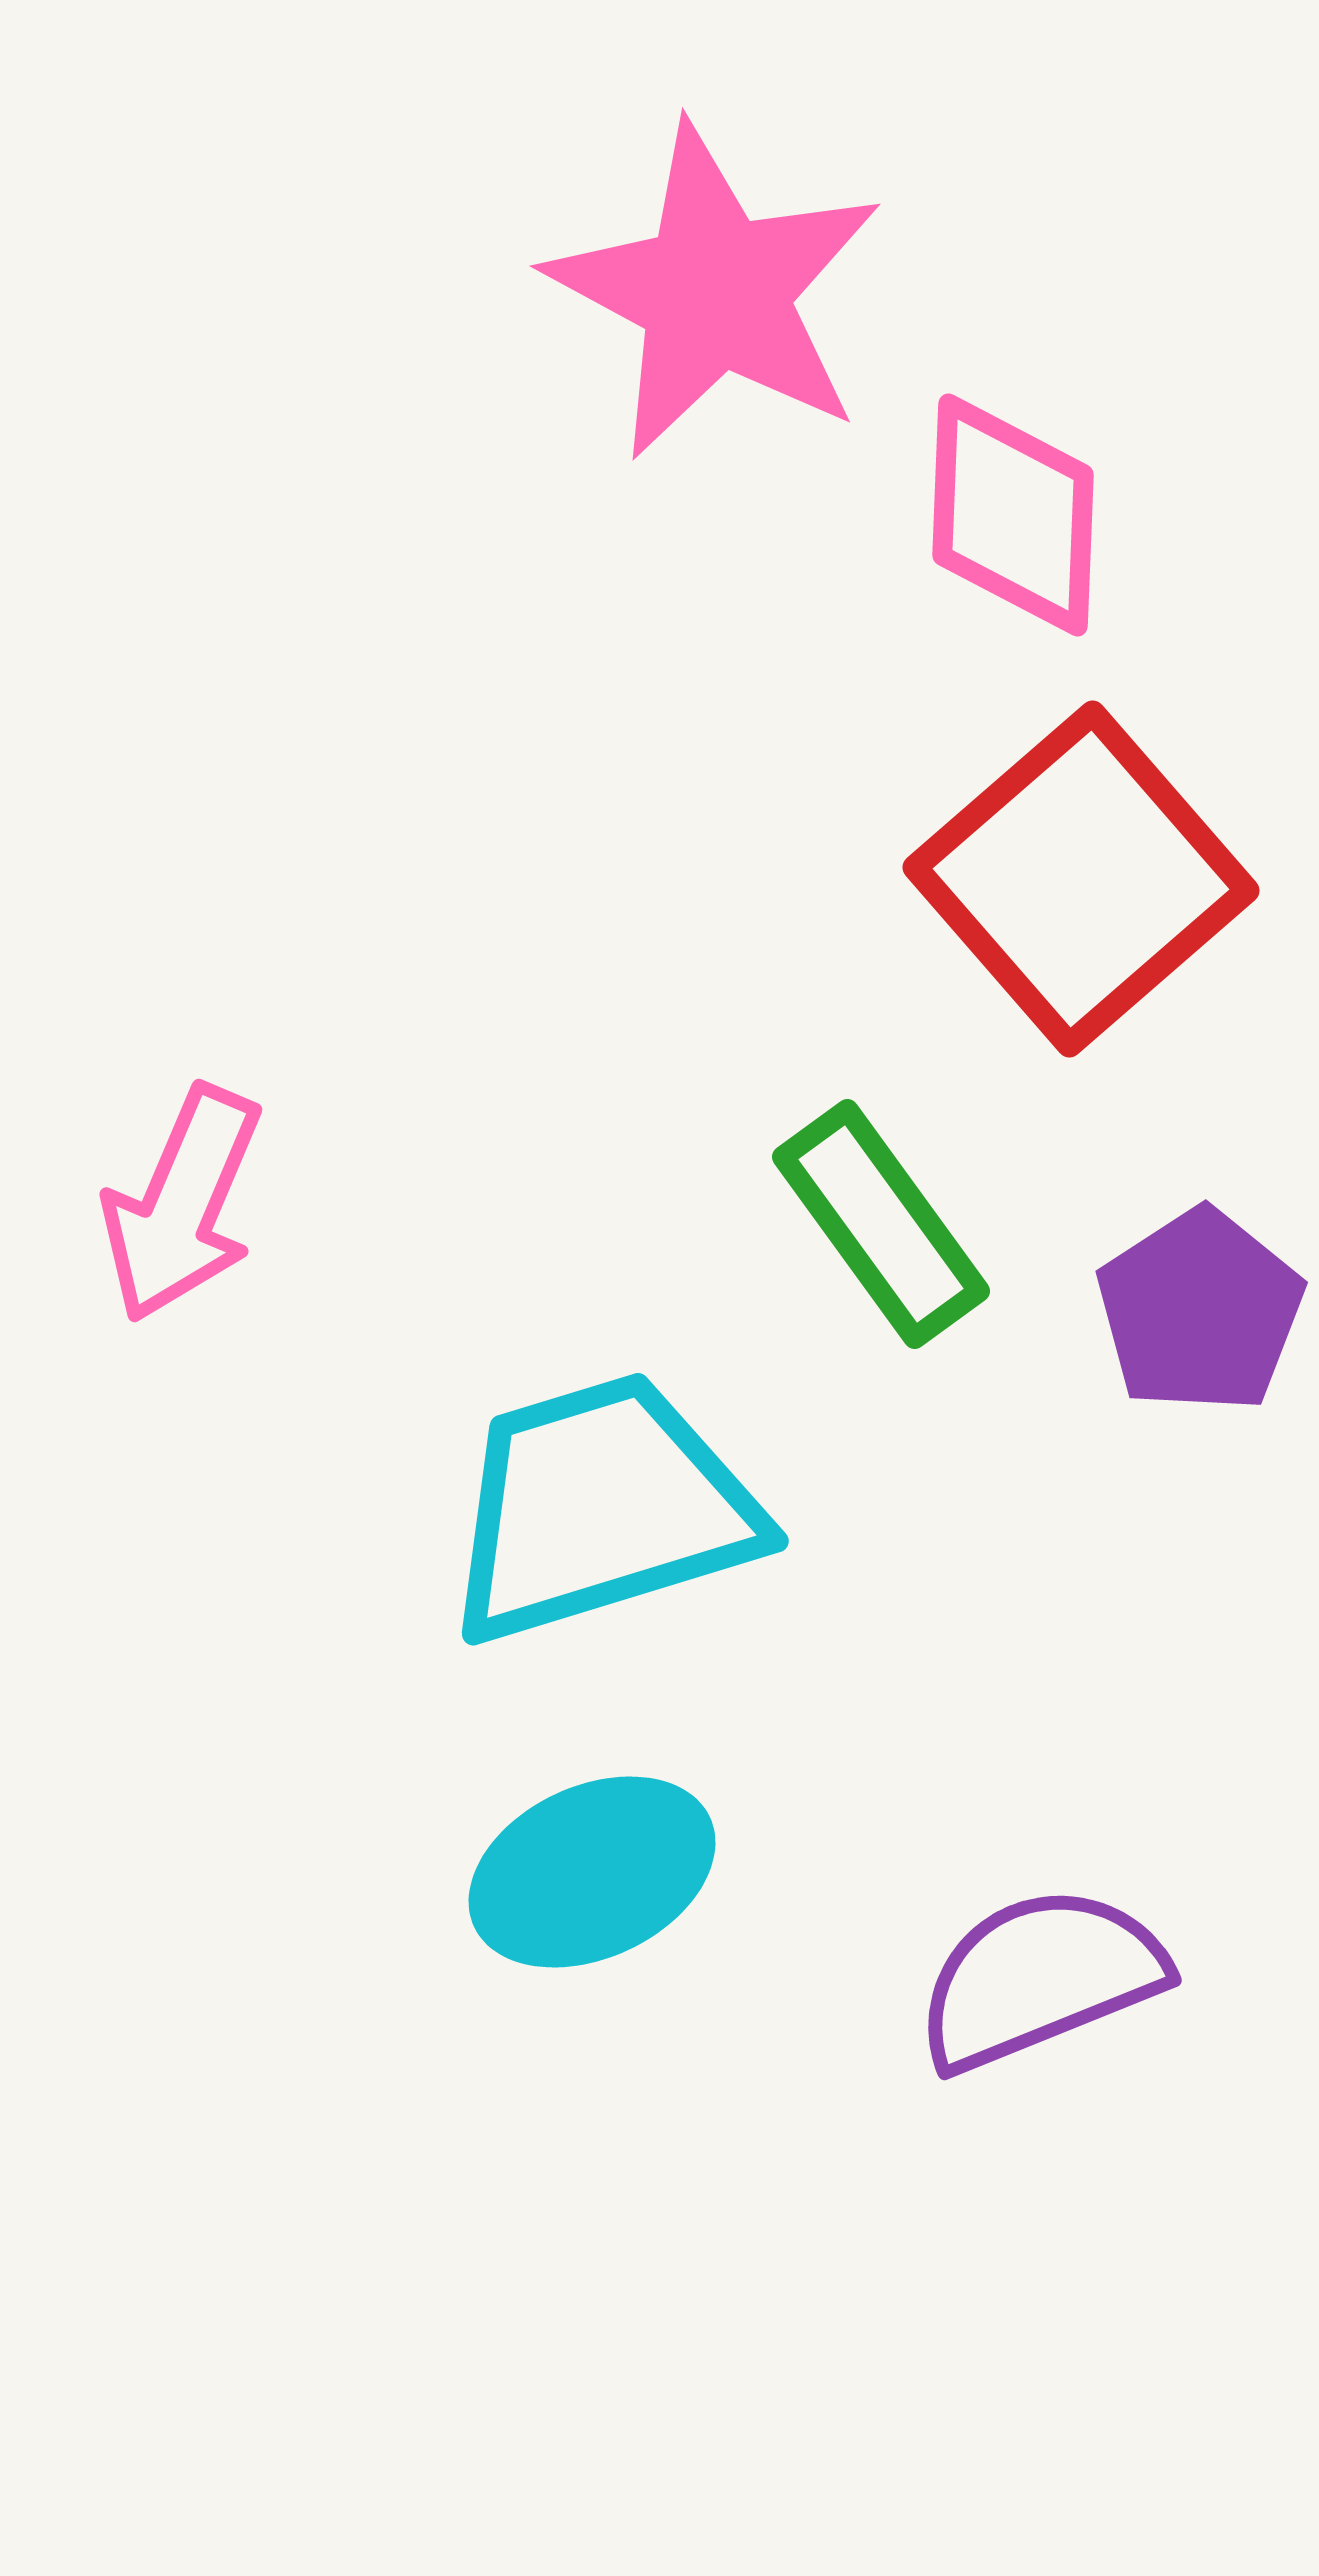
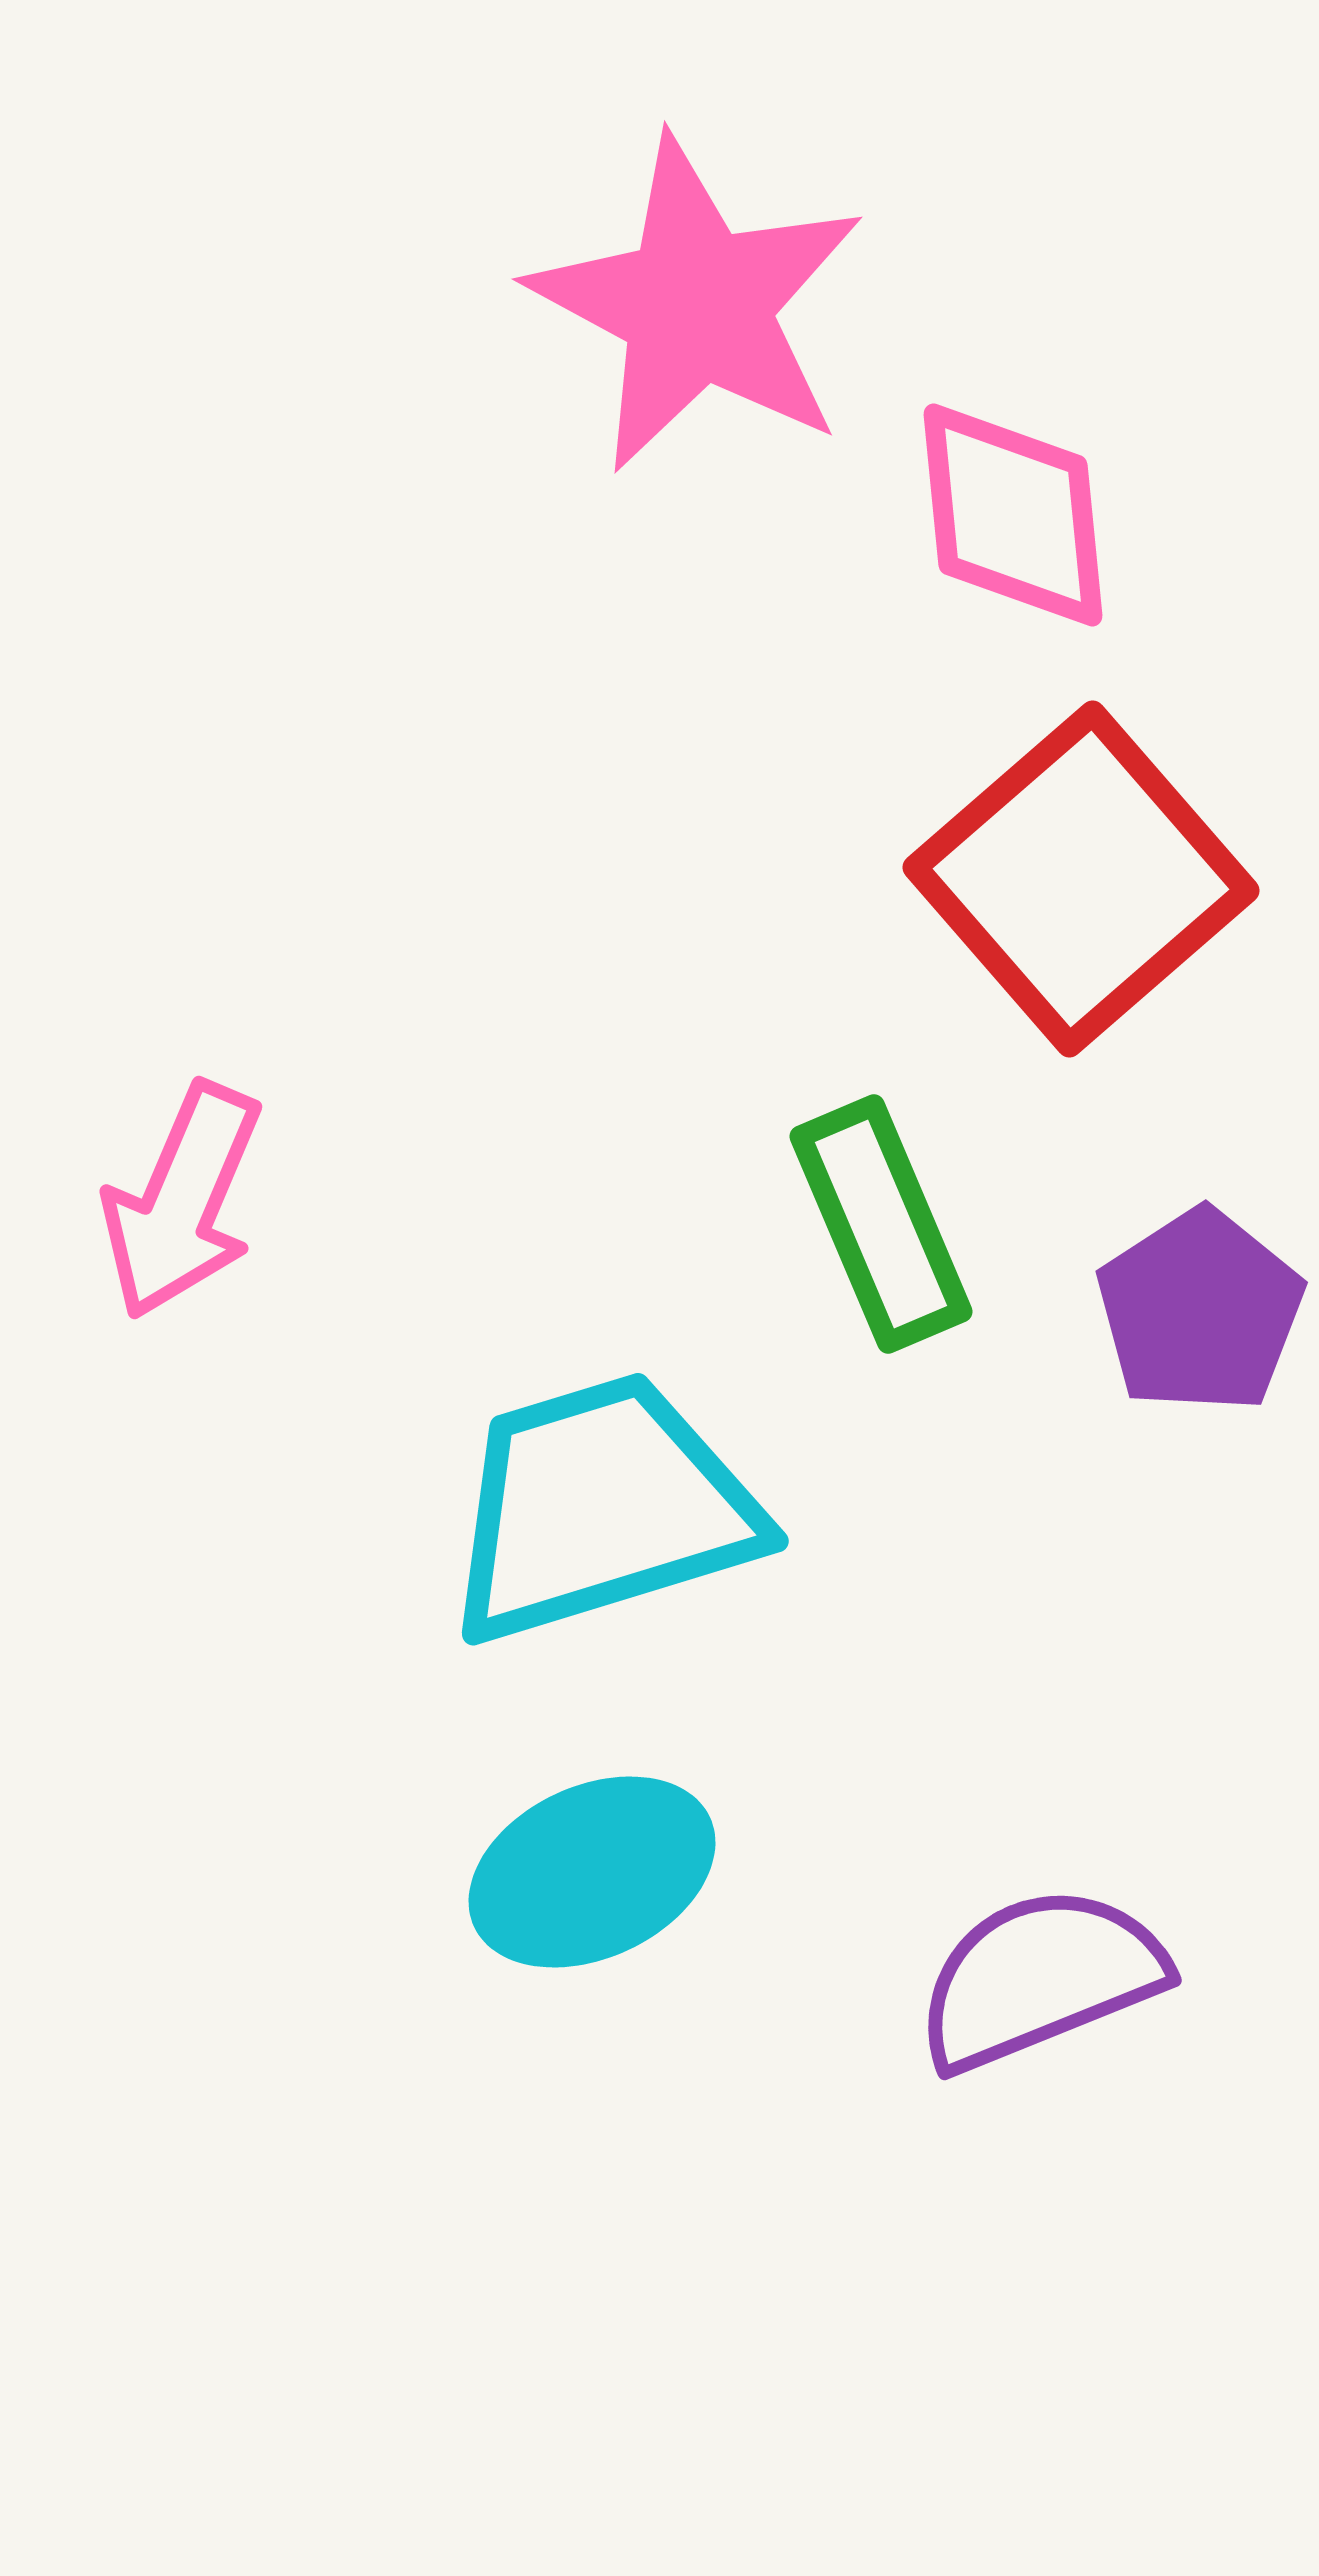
pink star: moved 18 px left, 13 px down
pink diamond: rotated 8 degrees counterclockwise
pink arrow: moved 3 px up
green rectangle: rotated 13 degrees clockwise
